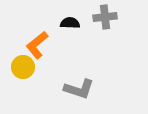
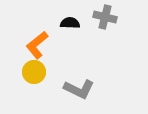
gray cross: rotated 20 degrees clockwise
yellow circle: moved 11 px right, 5 px down
gray L-shape: rotated 8 degrees clockwise
